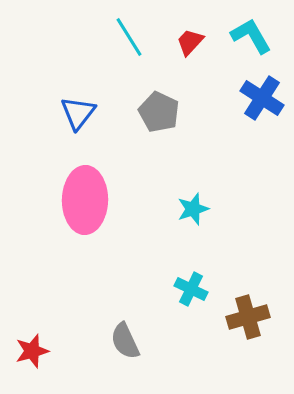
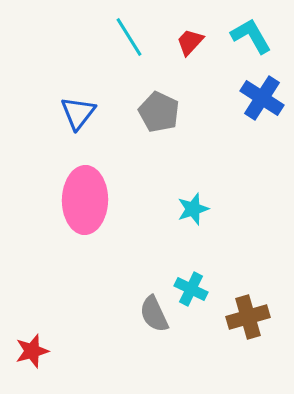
gray semicircle: moved 29 px right, 27 px up
